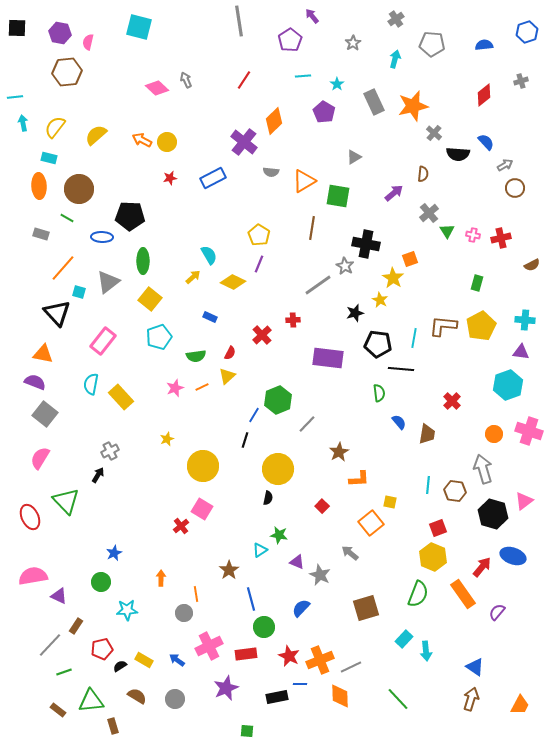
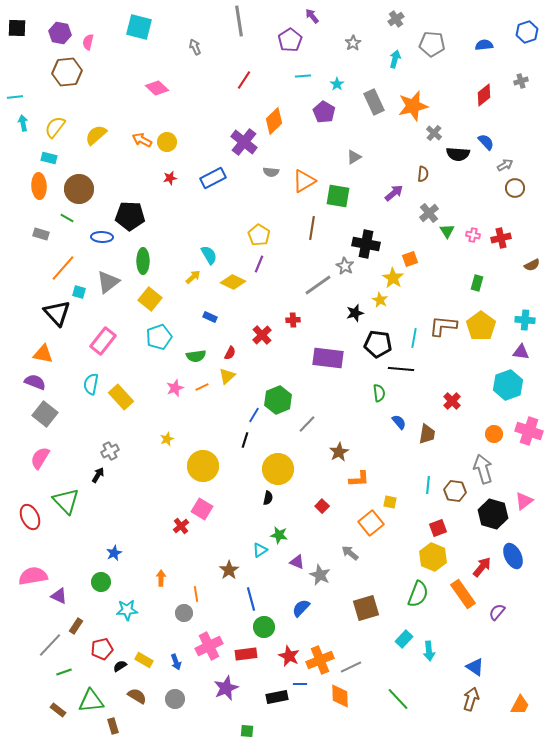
gray arrow at (186, 80): moved 9 px right, 33 px up
yellow pentagon at (481, 326): rotated 8 degrees counterclockwise
blue ellipse at (513, 556): rotated 45 degrees clockwise
cyan arrow at (426, 651): moved 3 px right
blue arrow at (177, 660): moved 1 px left, 2 px down; rotated 147 degrees counterclockwise
